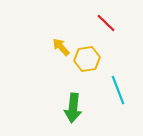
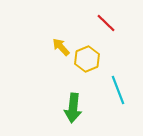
yellow hexagon: rotated 15 degrees counterclockwise
